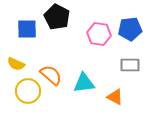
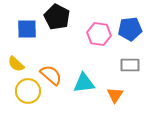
yellow semicircle: rotated 18 degrees clockwise
orange triangle: moved 2 px up; rotated 36 degrees clockwise
